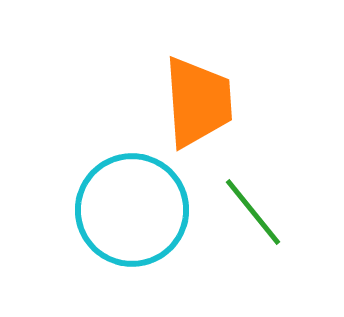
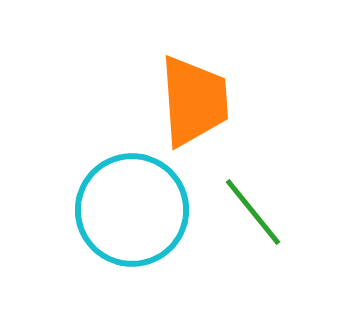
orange trapezoid: moved 4 px left, 1 px up
